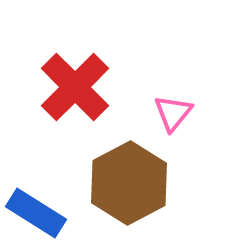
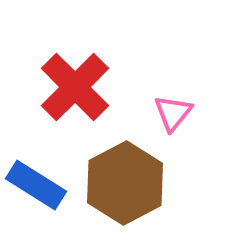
brown hexagon: moved 4 px left
blue rectangle: moved 28 px up
